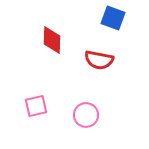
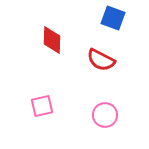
red semicircle: moved 2 px right; rotated 16 degrees clockwise
pink square: moved 6 px right
pink circle: moved 19 px right
